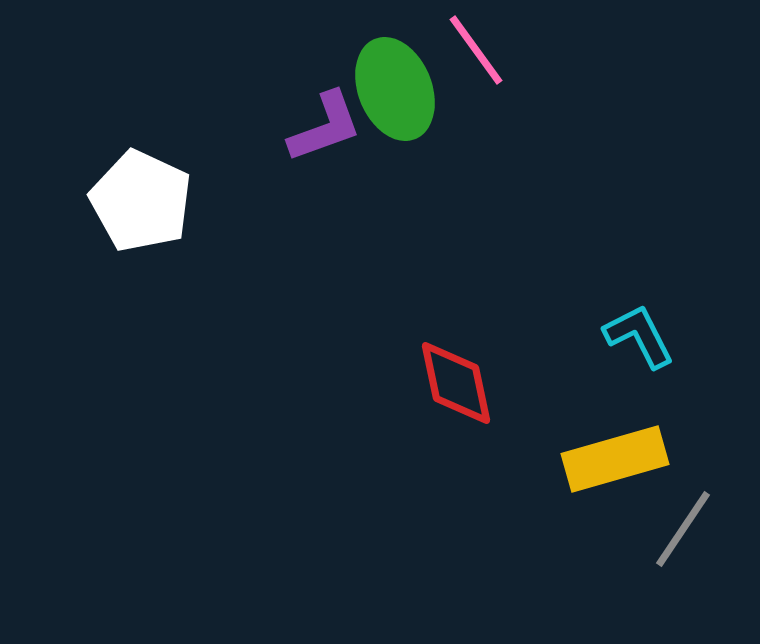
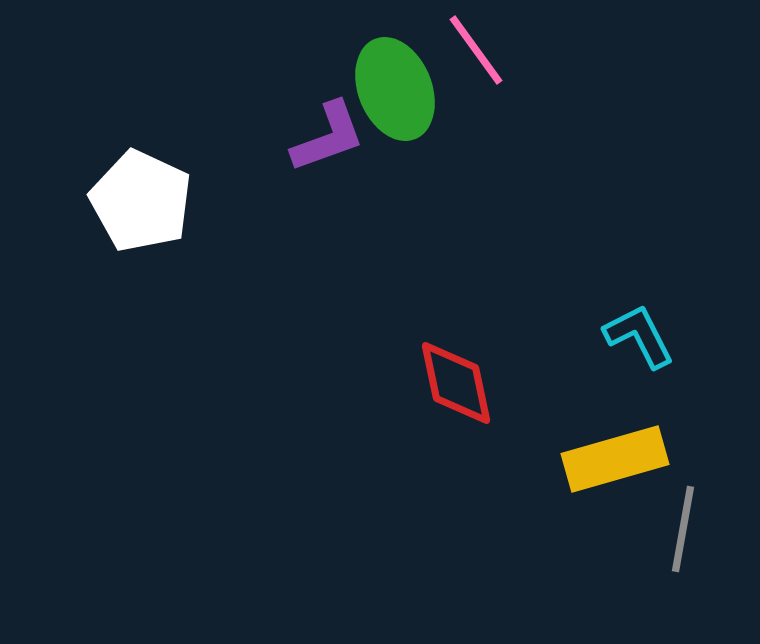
purple L-shape: moved 3 px right, 10 px down
gray line: rotated 24 degrees counterclockwise
